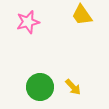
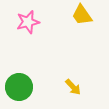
green circle: moved 21 px left
